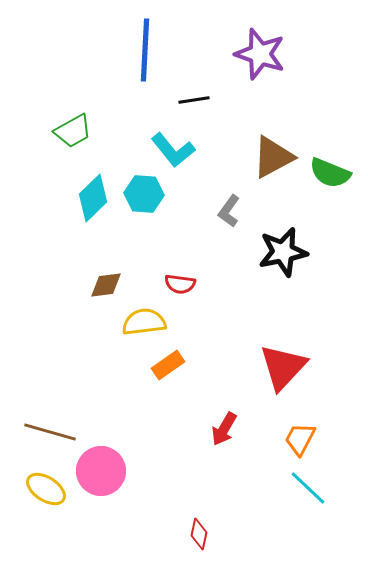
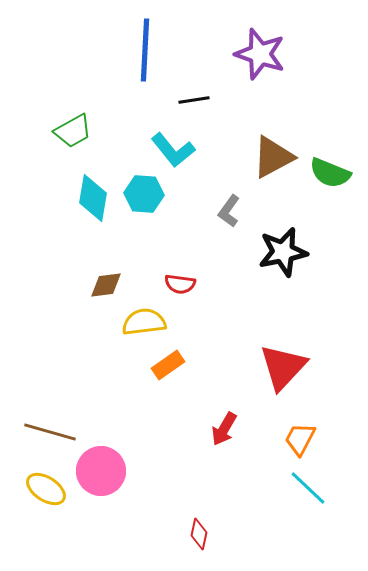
cyan diamond: rotated 36 degrees counterclockwise
